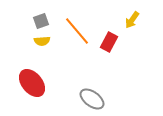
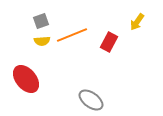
yellow arrow: moved 5 px right, 2 px down
orange line: moved 5 px left, 4 px down; rotated 72 degrees counterclockwise
red ellipse: moved 6 px left, 4 px up
gray ellipse: moved 1 px left, 1 px down
